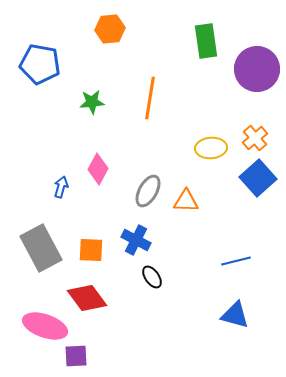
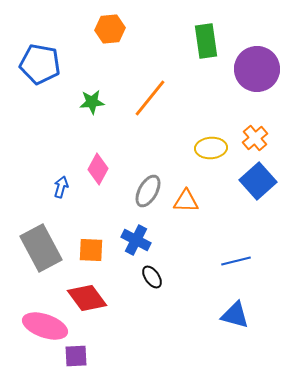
orange line: rotated 30 degrees clockwise
blue square: moved 3 px down
